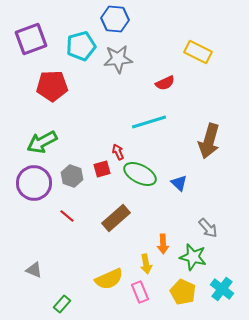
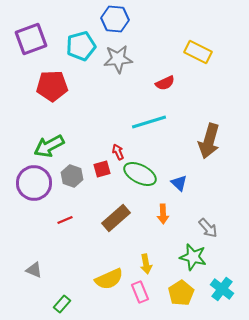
green arrow: moved 7 px right, 4 px down
red line: moved 2 px left, 4 px down; rotated 63 degrees counterclockwise
orange arrow: moved 30 px up
yellow pentagon: moved 2 px left, 1 px down; rotated 15 degrees clockwise
